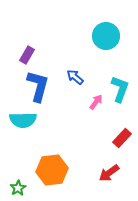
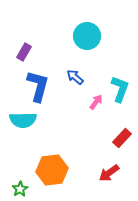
cyan circle: moved 19 px left
purple rectangle: moved 3 px left, 3 px up
green star: moved 2 px right, 1 px down
